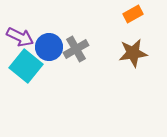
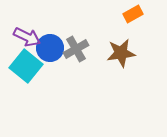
purple arrow: moved 7 px right
blue circle: moved 1 px right, 1 px down
brown star: moved 12 px left
